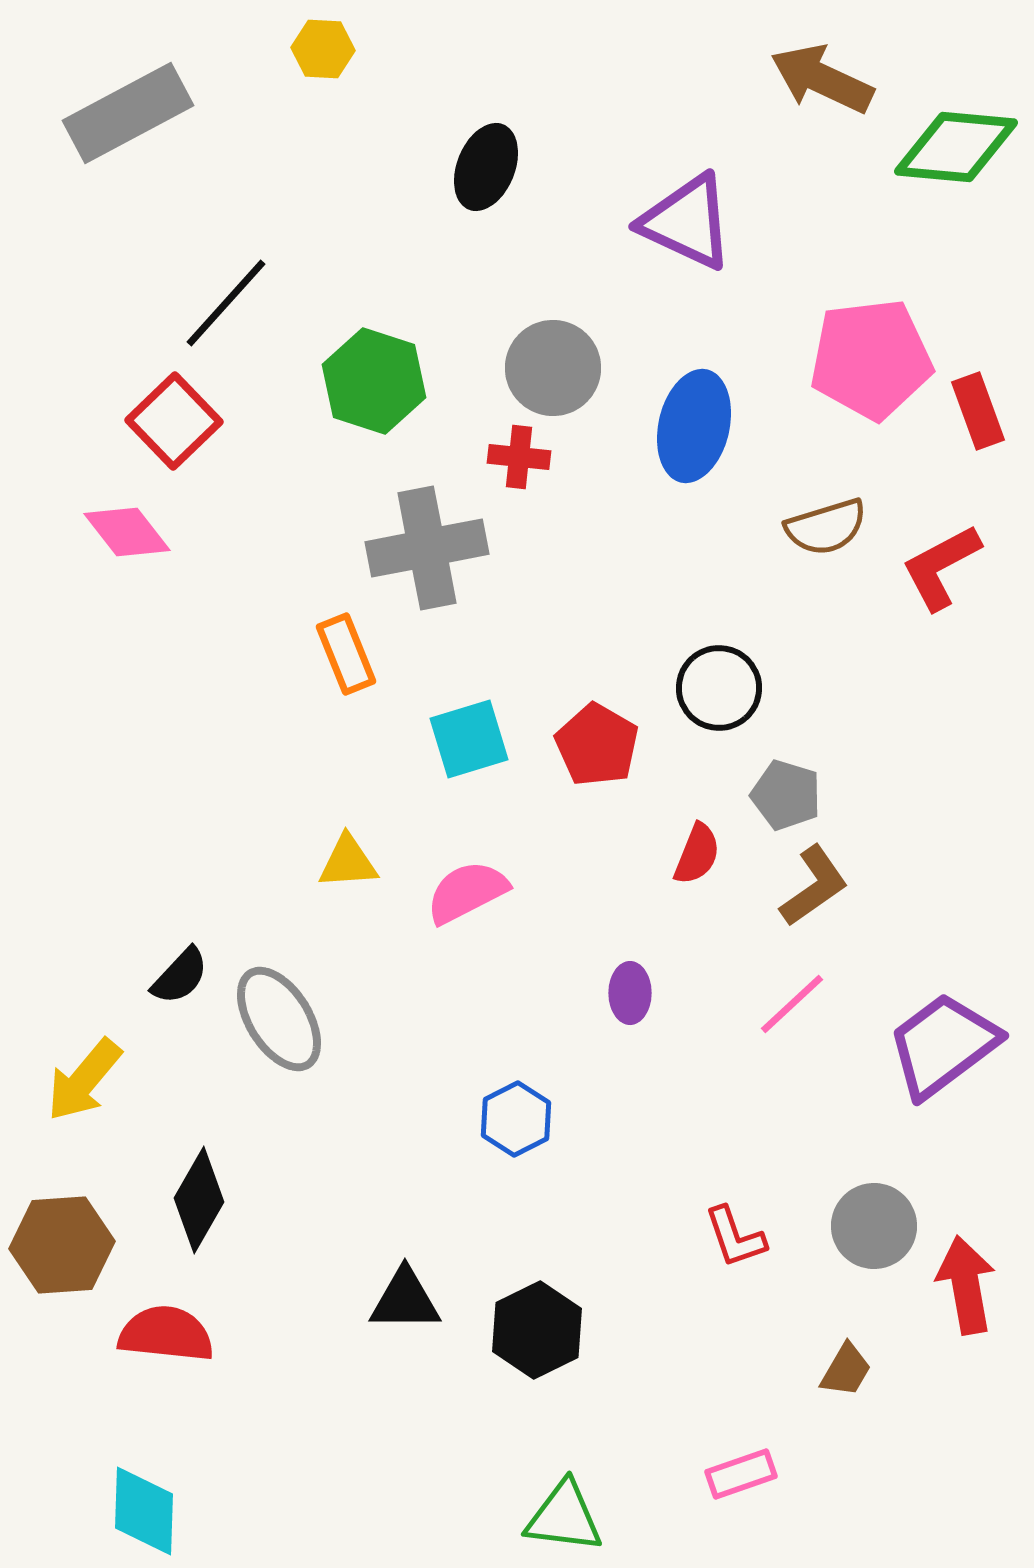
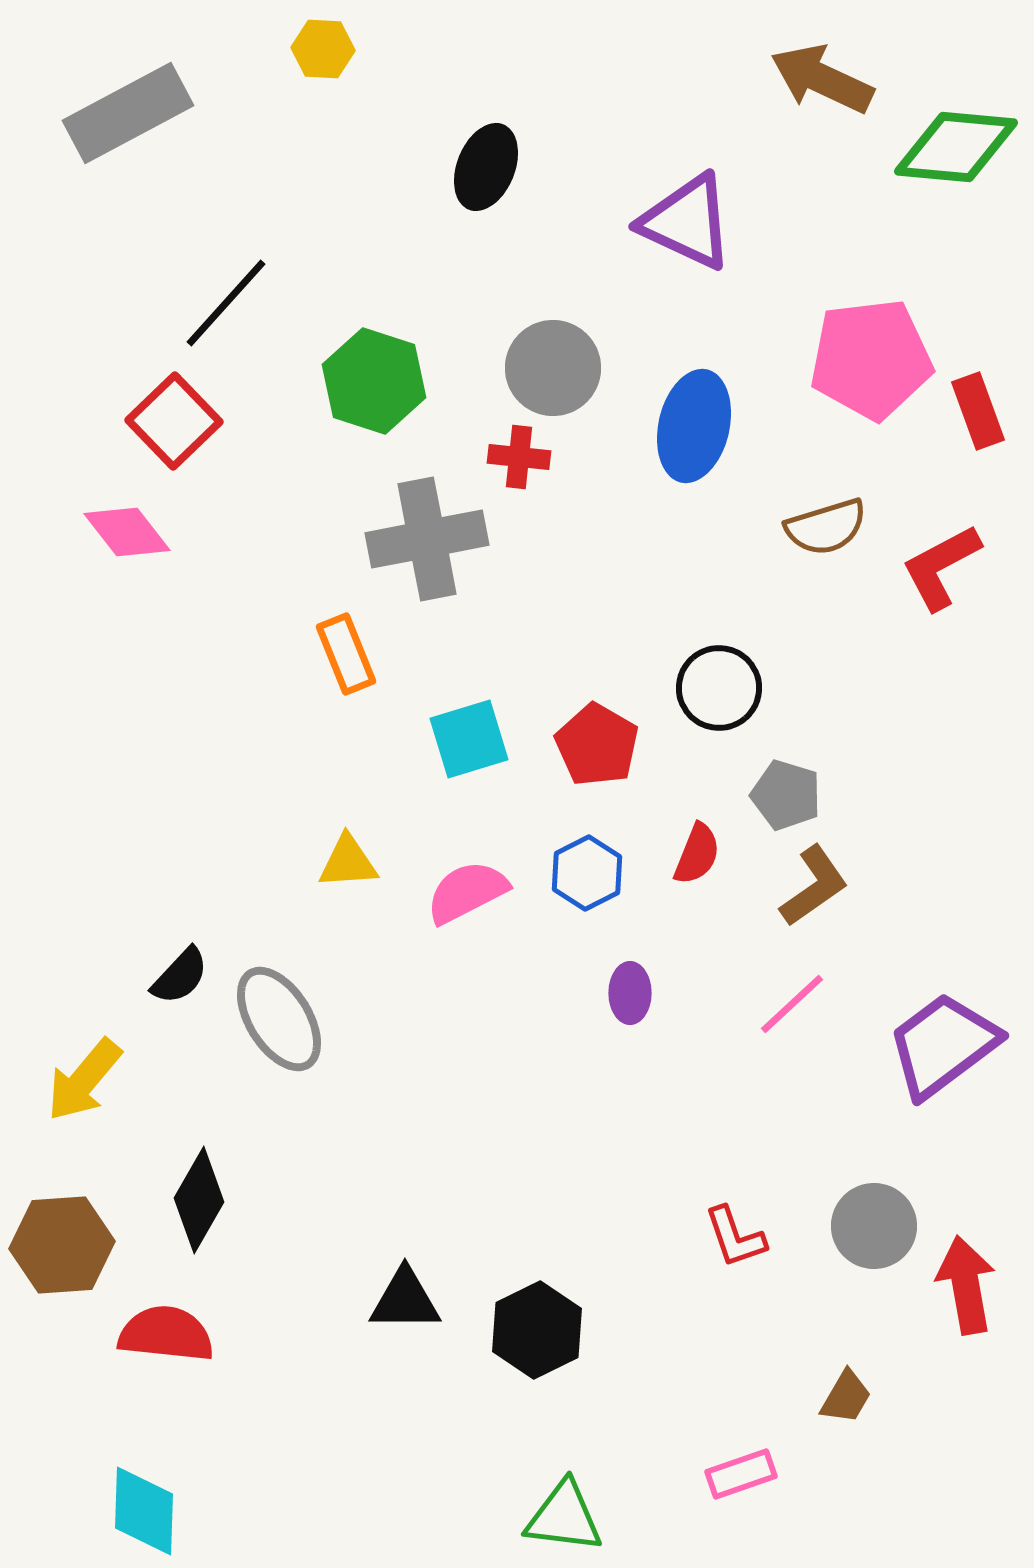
gray cross at (427, 548): moved 9 px up
blue hexagon at (516, 1119): moved 71 px right, 246 px up
brown trapezoid at (846, 1370): moved 27 px down
